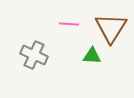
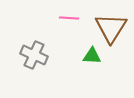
pink line: moved 6 px up
